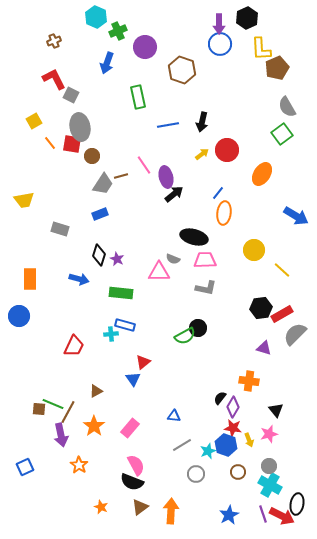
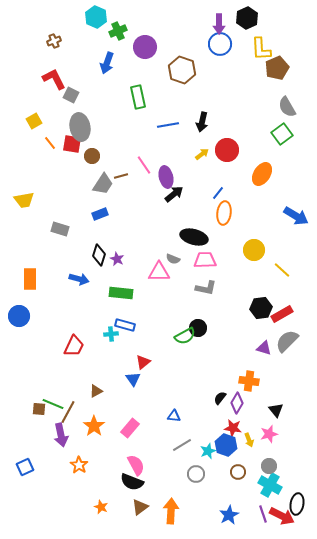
gray semicircle at (295, 334): moved 8 px left, 7 px down
purple diamond at (233, 407): moved 4 px right, 4 px up
